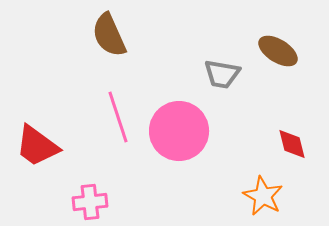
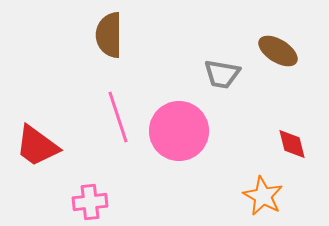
brown semicircle: rotated 24 degrees clockwise
